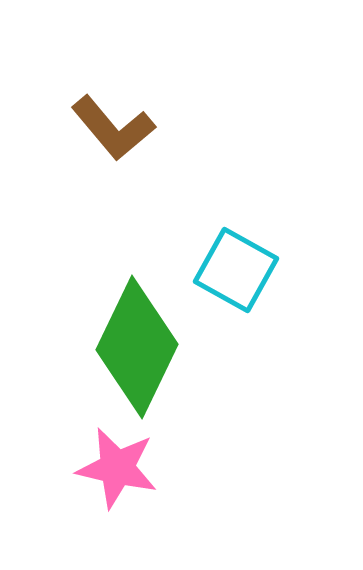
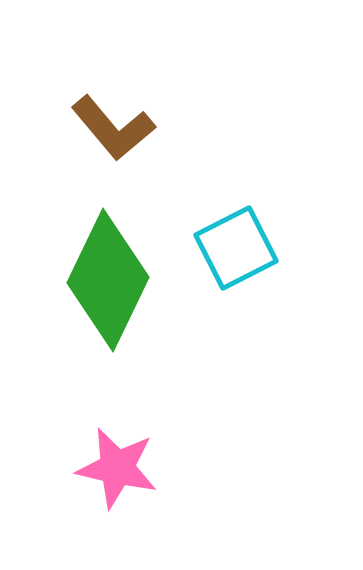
cyan square: moved 22 px up; rotated 34 degrees clockwise
green diamond: moved 29 px left, 67 px up
